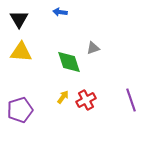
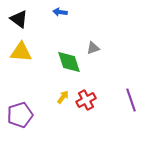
black triangle: rotated 24 degrees counterclockwise
purple pentagon: moved 5 px down
